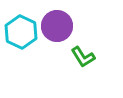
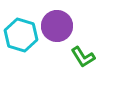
cyan hexagon: moved 3 px down; rotated 8 degrees counterclockwise
